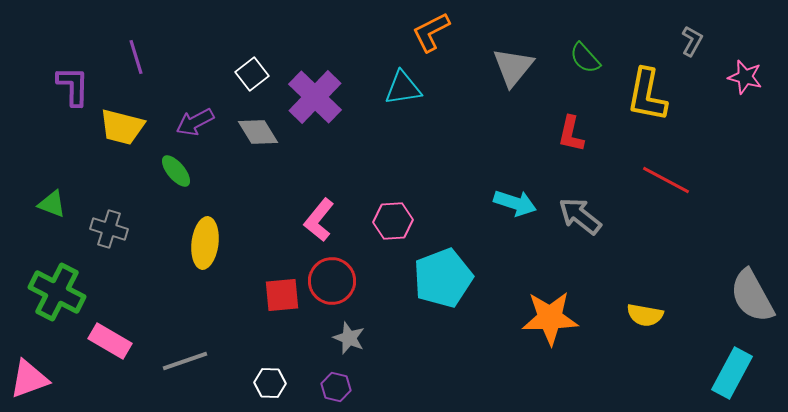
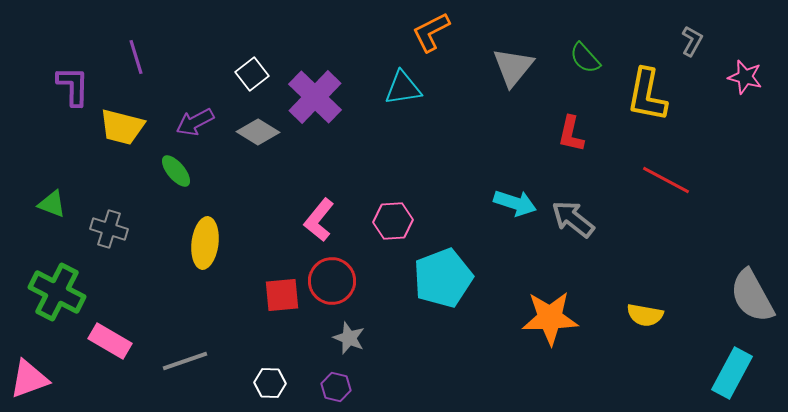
gray diamond: rotated 27 degrees counterclockwise
gray arrow: moved 7 px left, 3 px down
